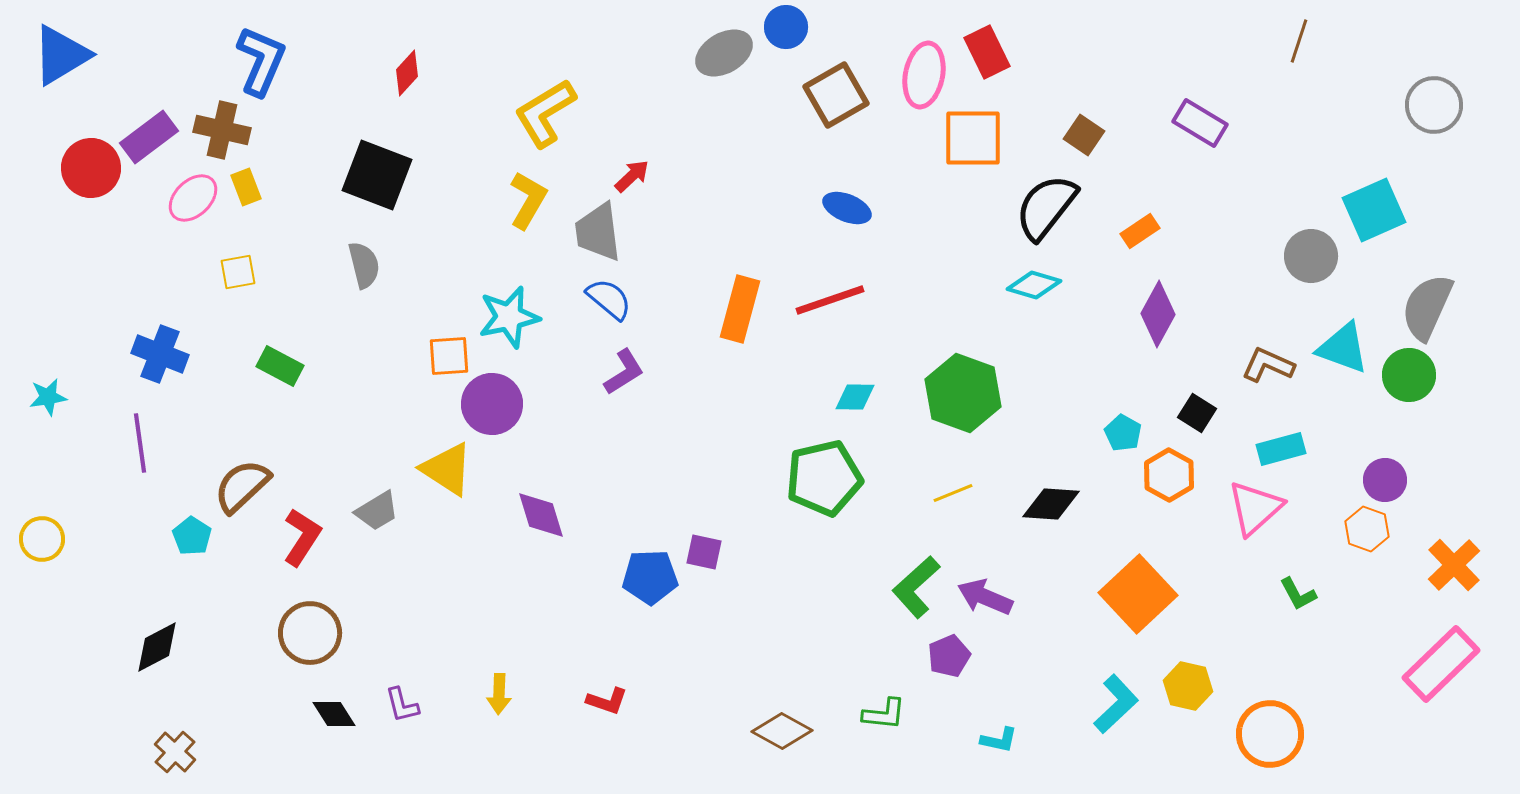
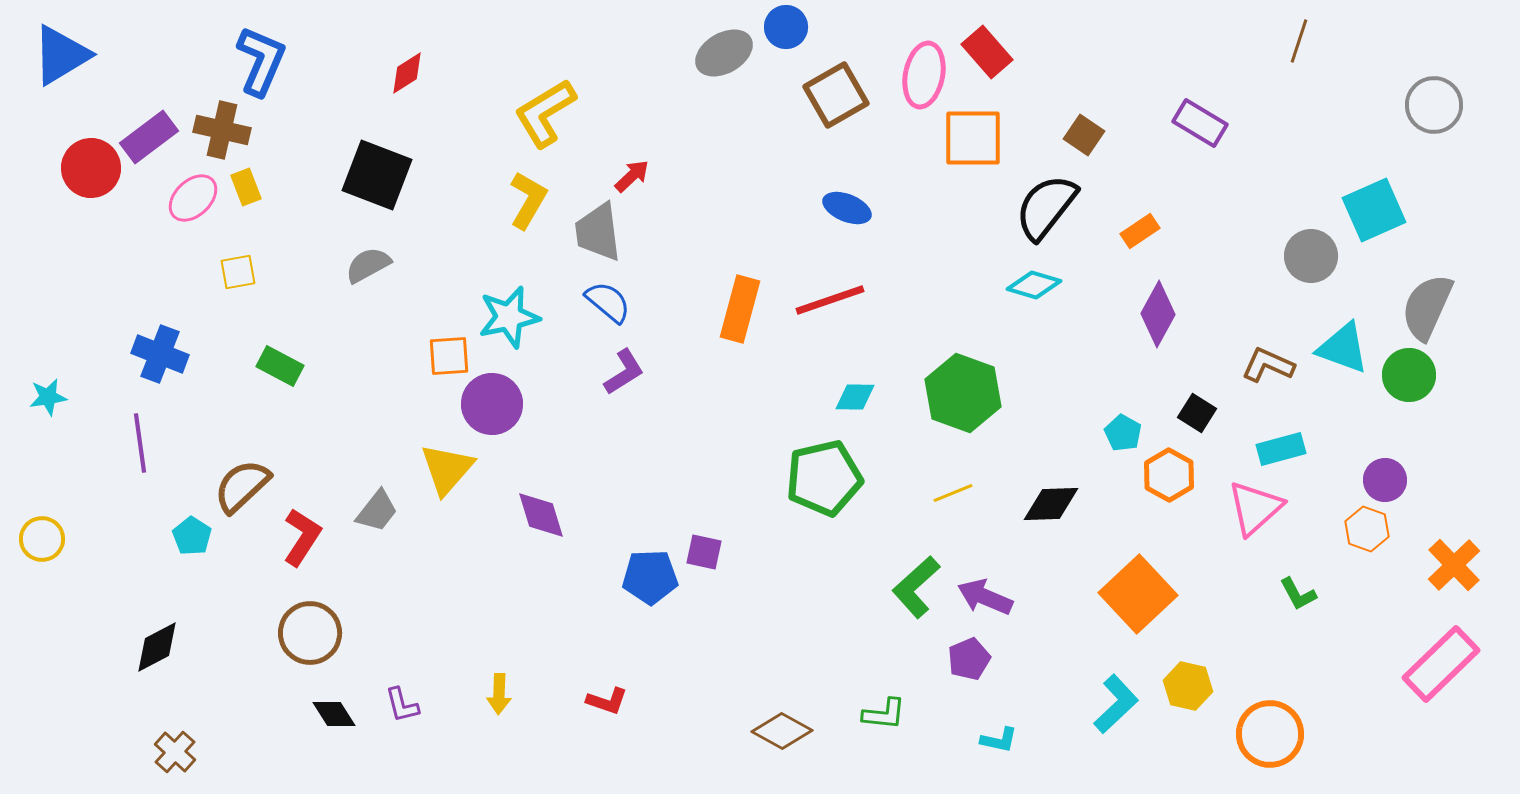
red rectangle at (987, 52): rotated 15 degrees counterclockwise
red diamond at (407, 73): rotated 15 degrees clockwise
gray semicircle at (364, 265): moved 4 px right; rotated 105 degrees counterclockwise
blue semicircle at (609, 299): moved 1 px left, 3 px down
yellow triangle at (447, 469): rotated 38 degrees clockwise
black diamond at (1051, 504): rotated 6 degrees counterclockwise
gray trapezoid at (377, 511): rotated 21 degrees counterclockwise
purple pentagon at (949, 656): moved 20 px right, 3 px down
